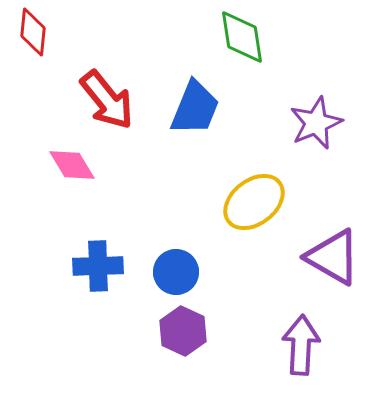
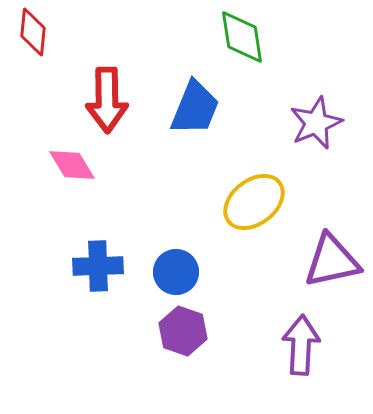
red arrow: rotated 38 degrees clockwise
purple triangle: moved 1 px left, 4 px down; rotated 42 degrees counterclockwise
purple hexagon: rotated 6 degrees counterclockwise
